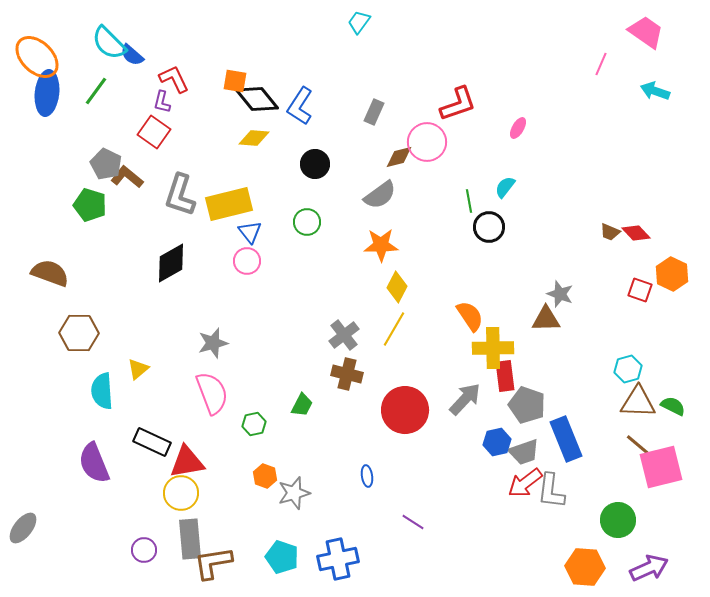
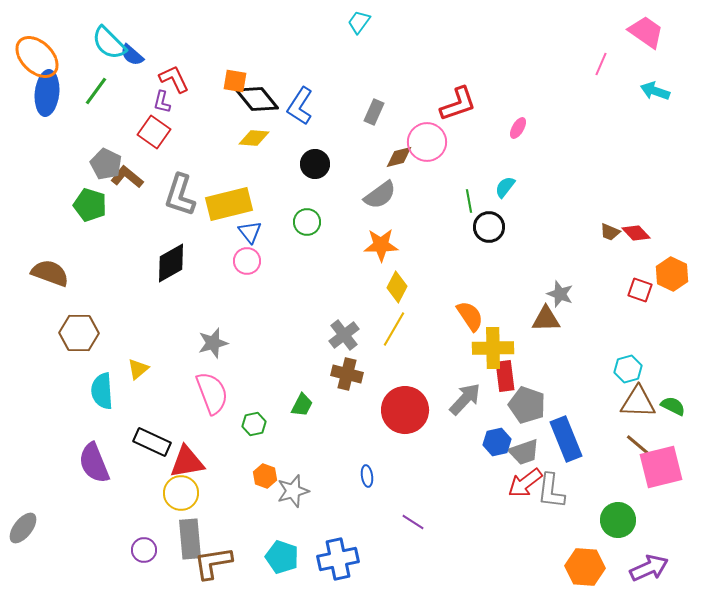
gray star at (294, 493): moved 1 px left, 2 px up
